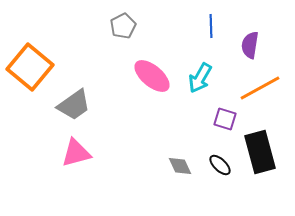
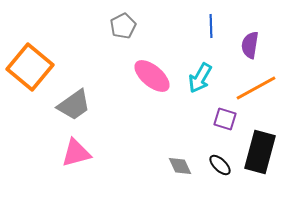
orange line: moved 4 px left
black rectangle: rotated 30 degrees clockwise
